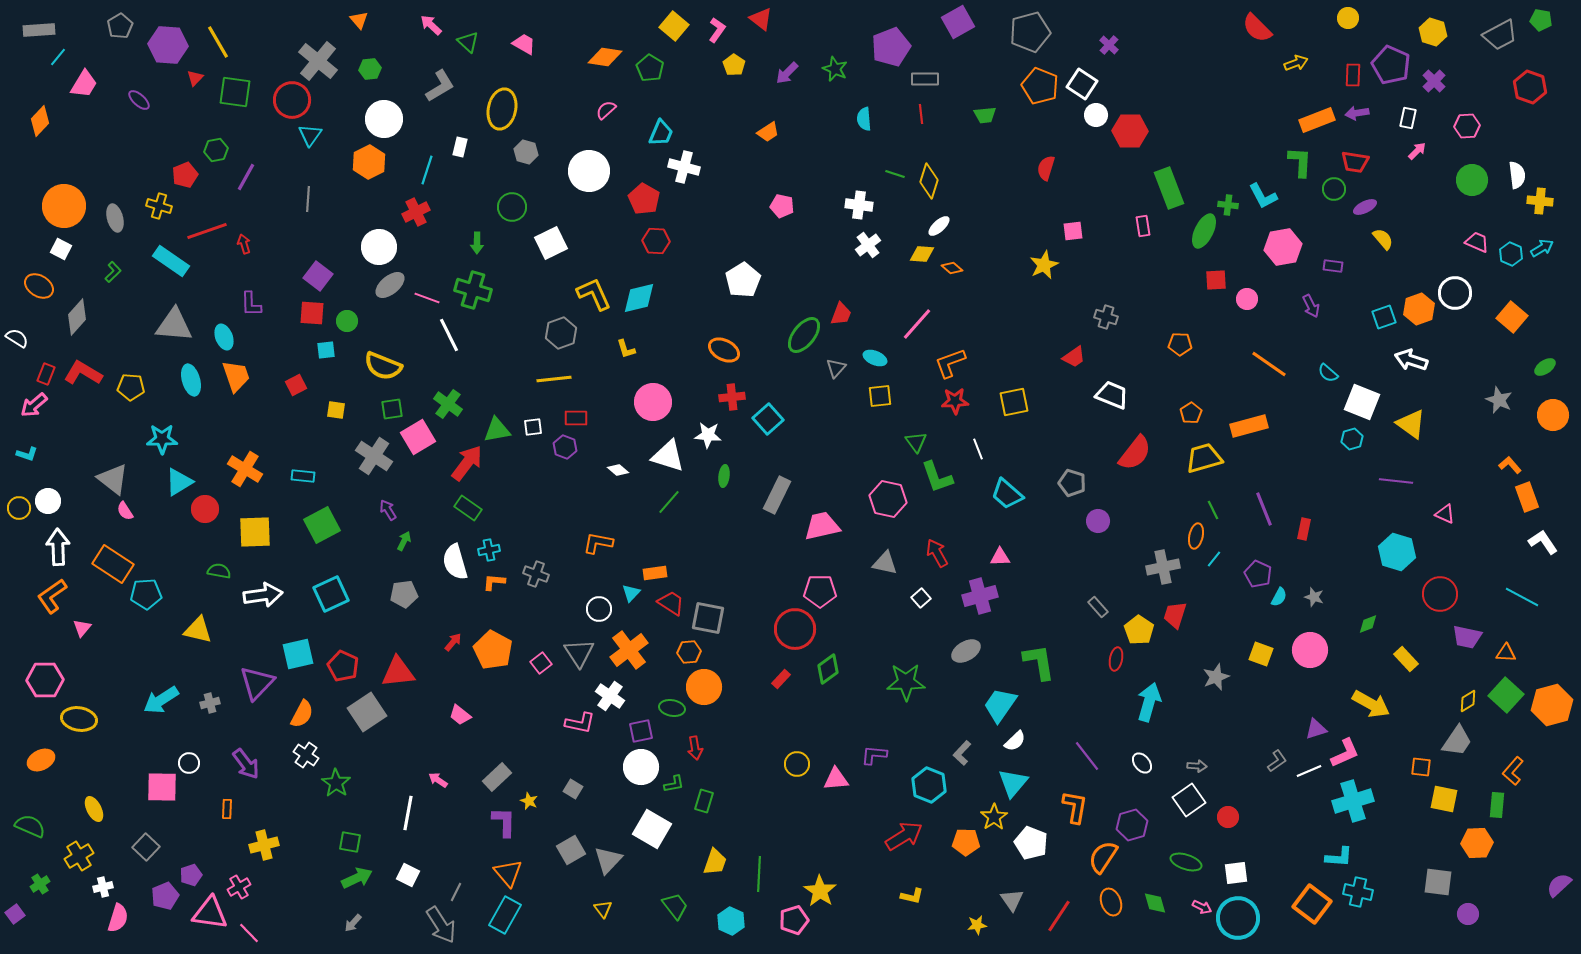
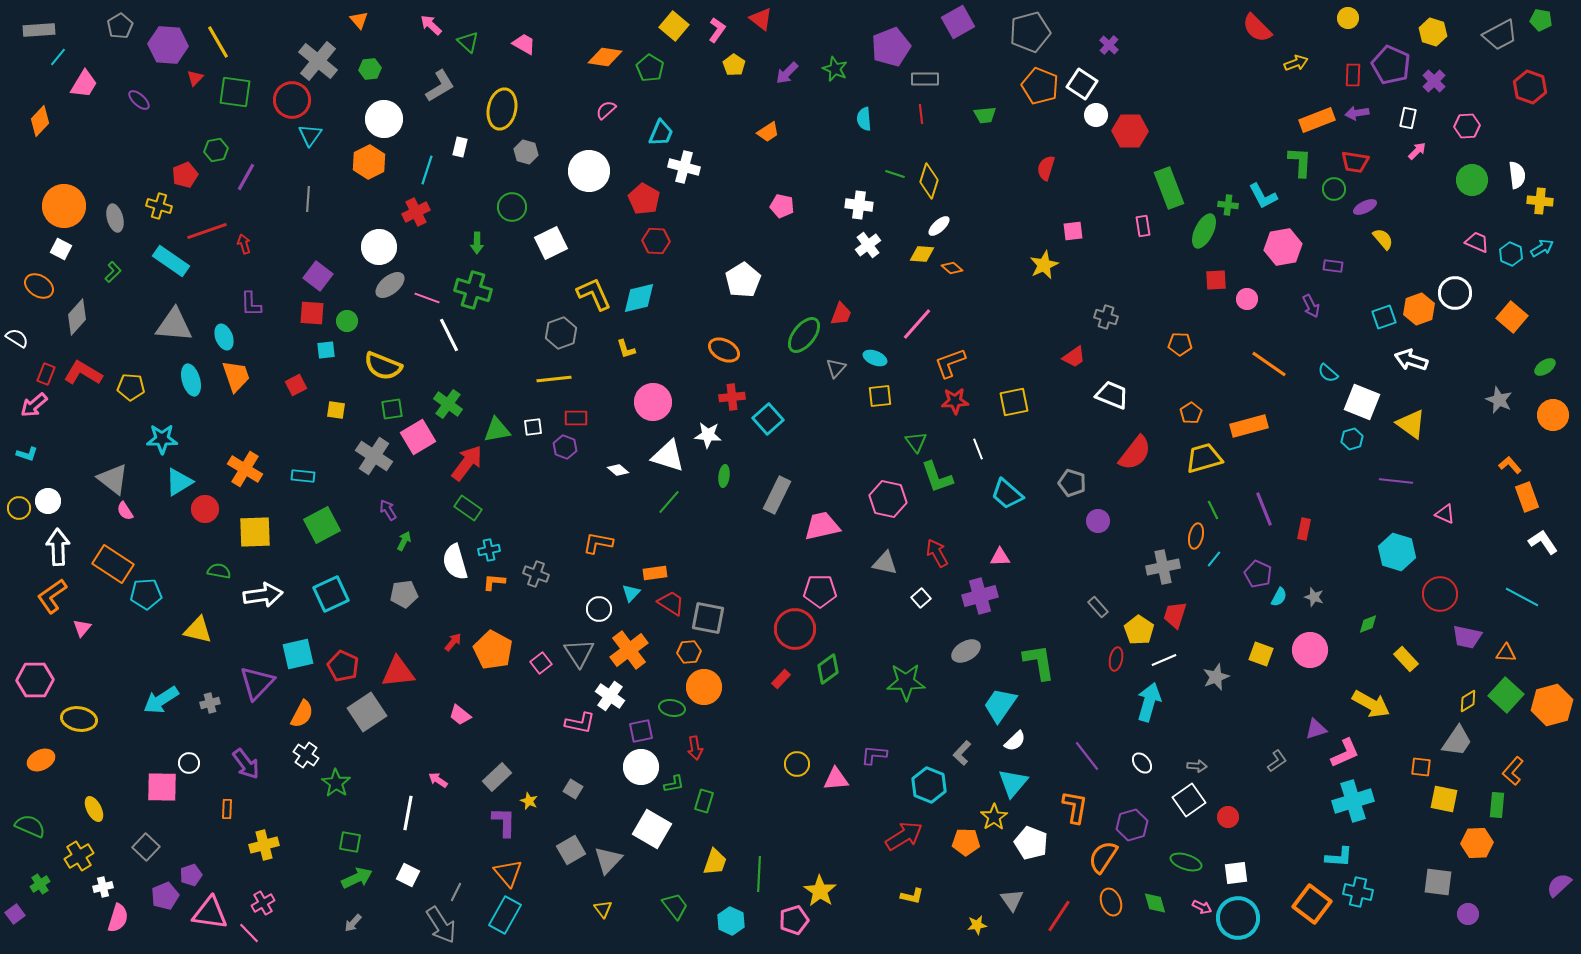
pink hexagon at (45, 680): moved 10 px left
white line at (1309, 771): moved 145 px left, 111 px up
pink cross at (239, 887): moved 24 px right, 16 px down
